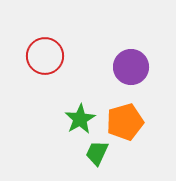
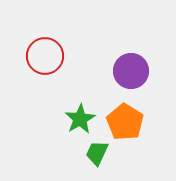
purple circle: moved 4 px down
orange pentagon: rotated 24 degrees counterclockwise
